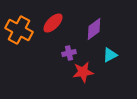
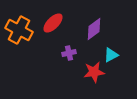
cyan triangle: moved 1 px right
red star: moved 11 px right
